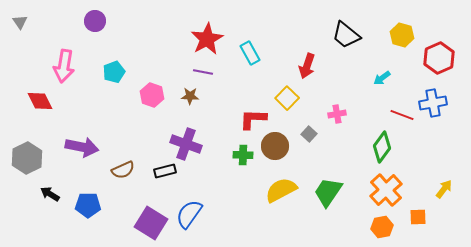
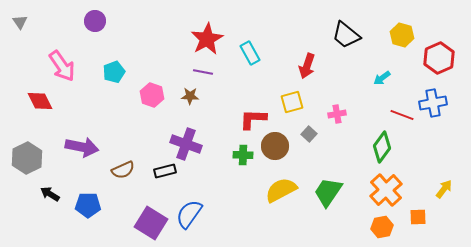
pink arrow: moved 2 px left; rotated 44 degrees counterclockwise
yellow square: moved 5 px right, 4 px down; rotated 30 degrees clockwise
